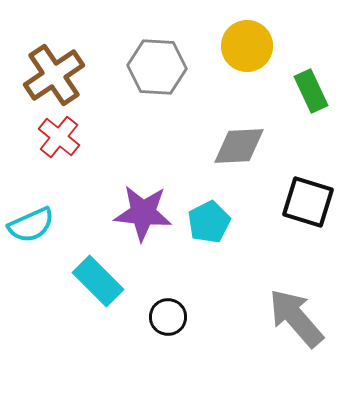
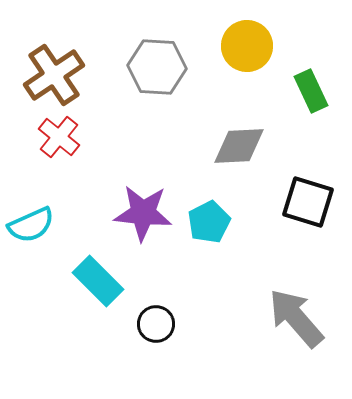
black circle: moved 12 px left, 7 px down
